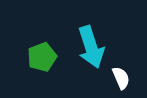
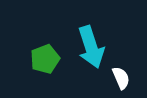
green pentagon: moved 3 px right, 2 px down
